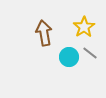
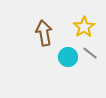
cyan circle: moved 1 px left
